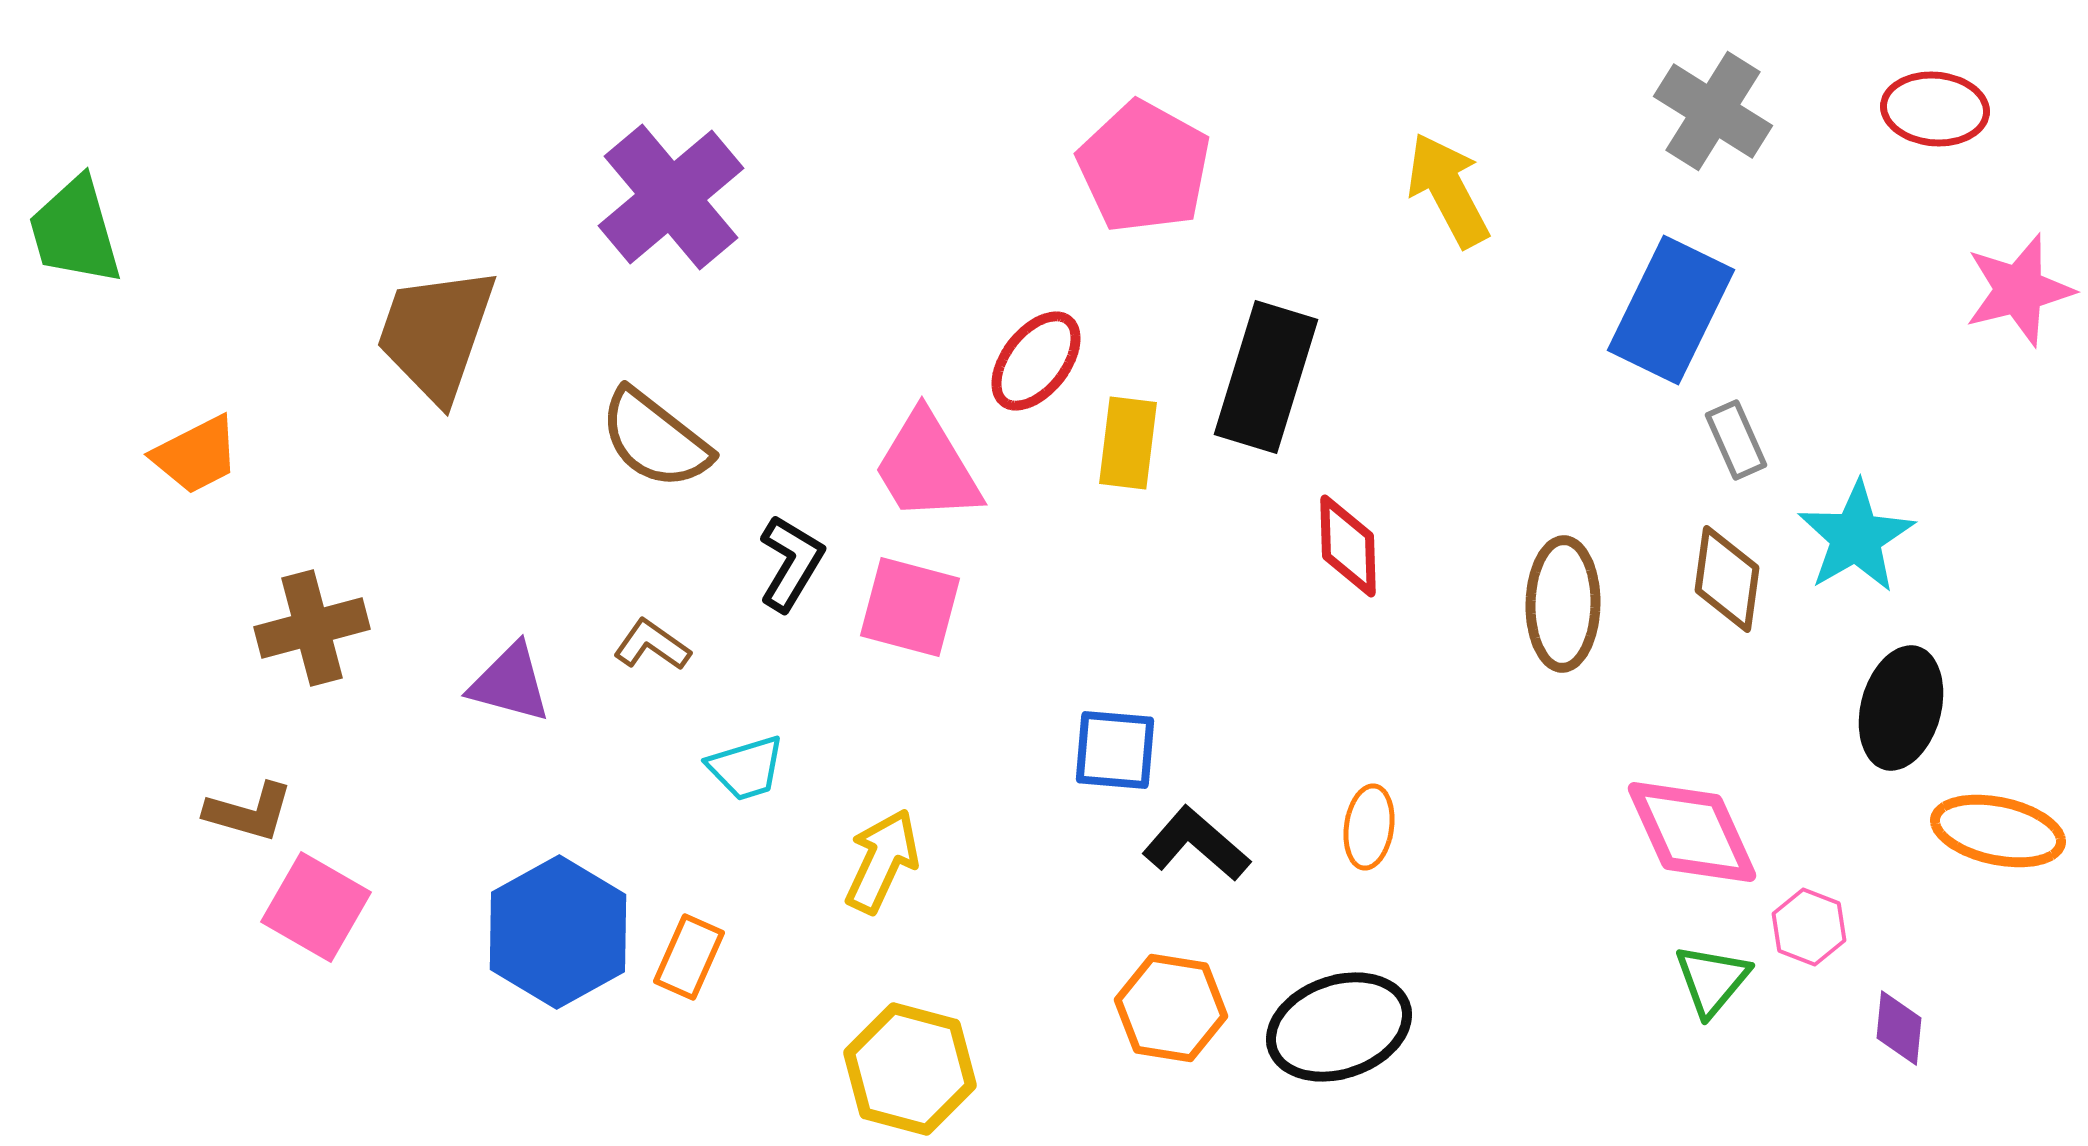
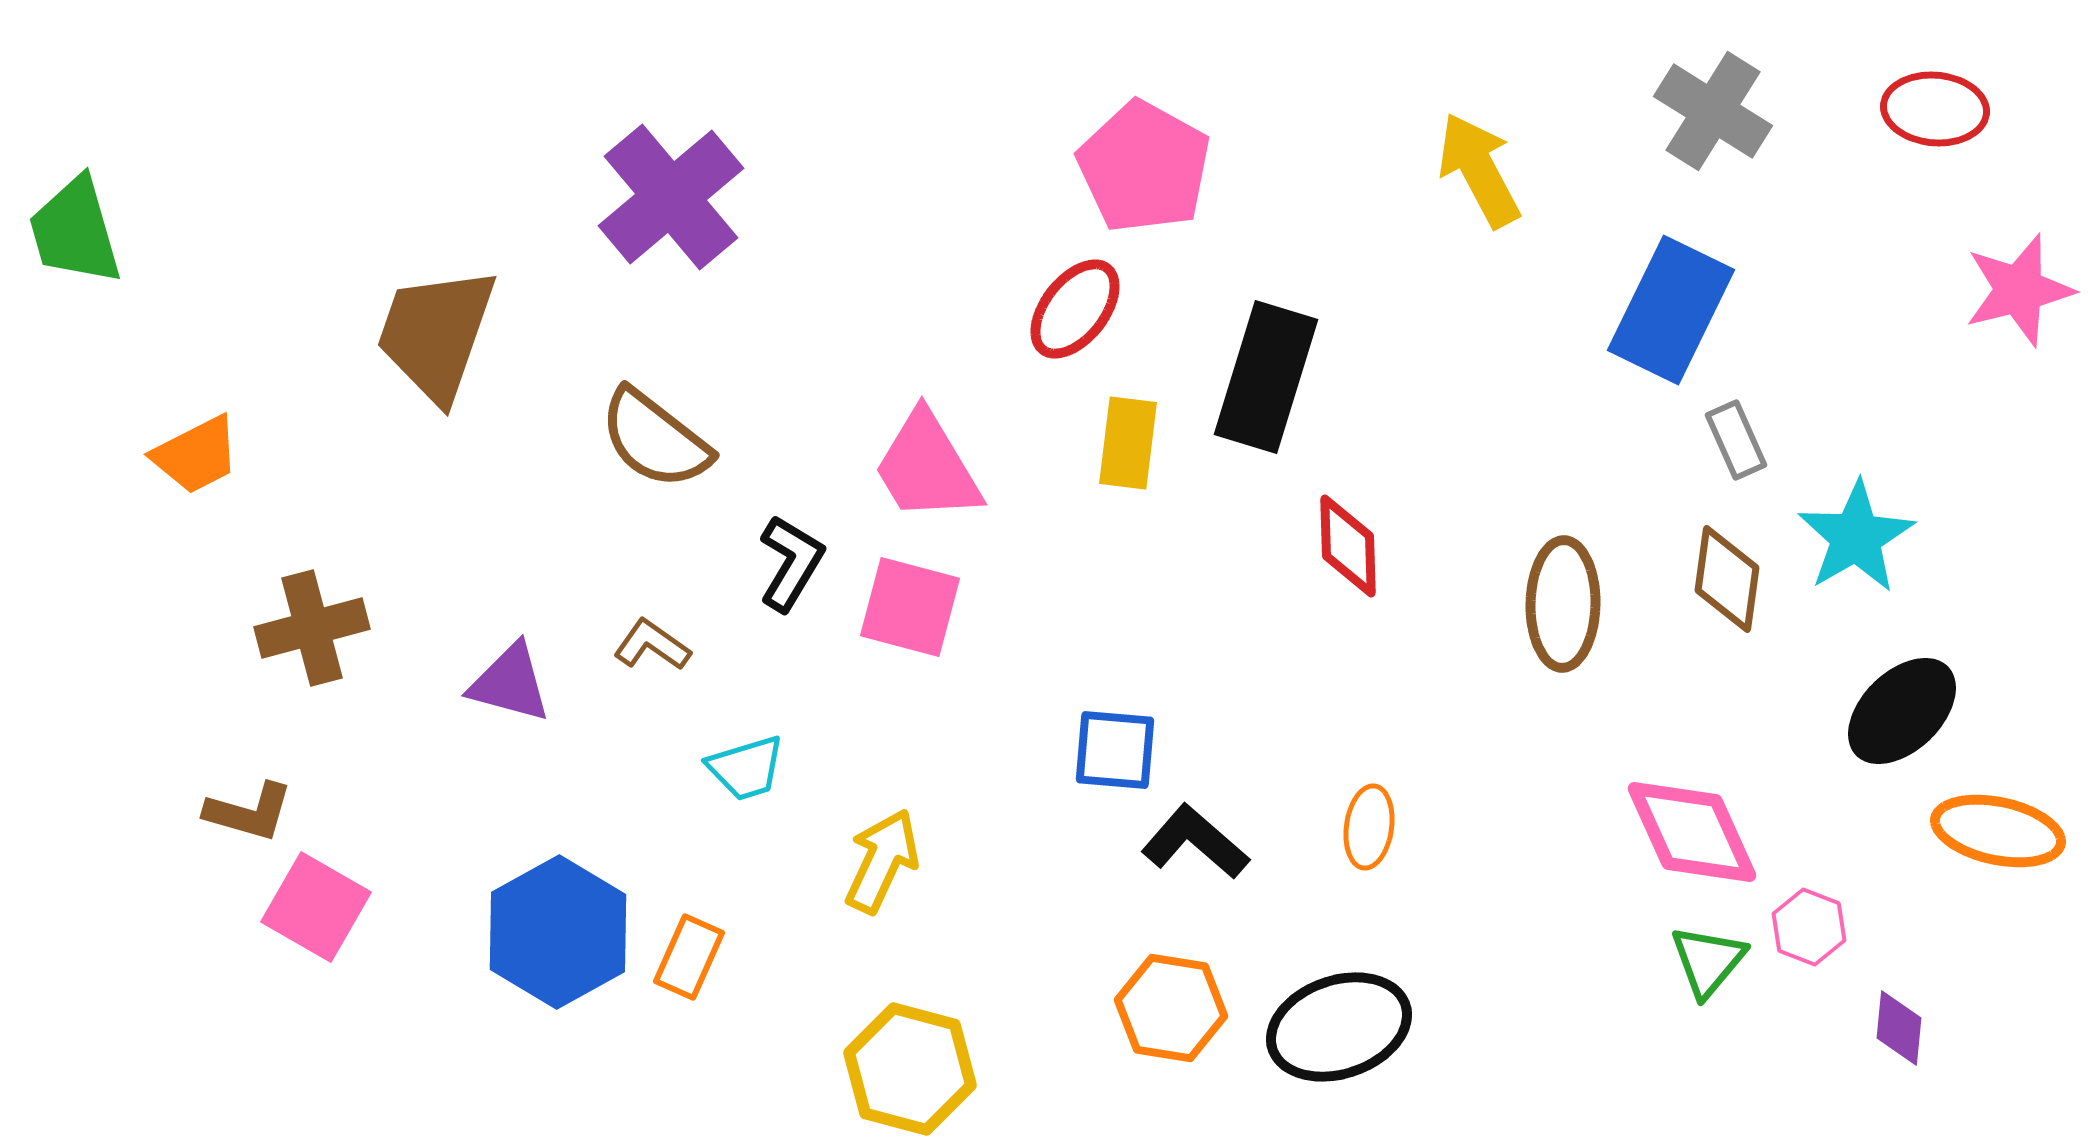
yellow arrow at (1448, 190): moved 31 px right, 20 px up
red ellipse at (1036, 361): moved 39 px right, 52 px up
black ellipse at (1901, 708): moved 1 px right, 3 px down; rotated 31 degrees clockwise
black L-shape at (1196, 844): moved 1 px left, 2 px up
green triangle at (1712, 980): moved 4 px left, 19 px up
